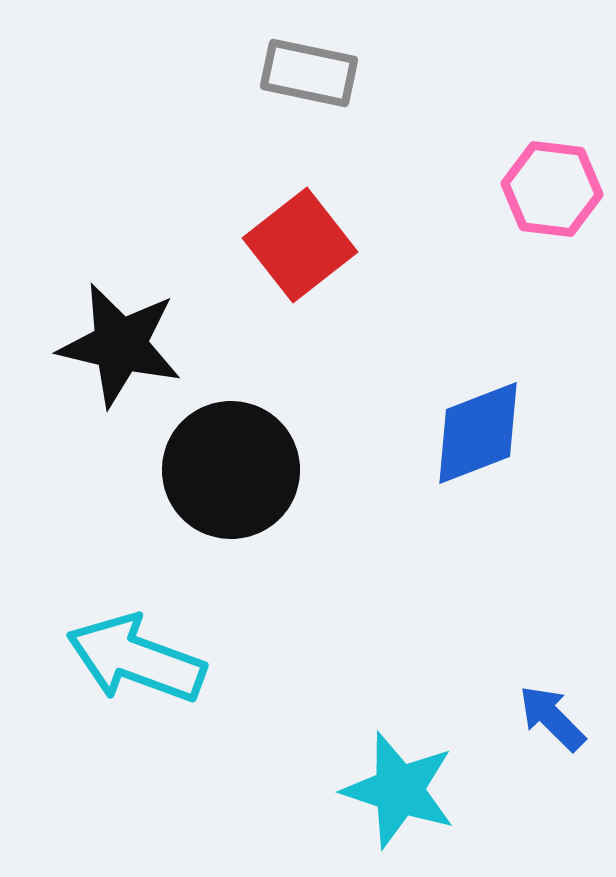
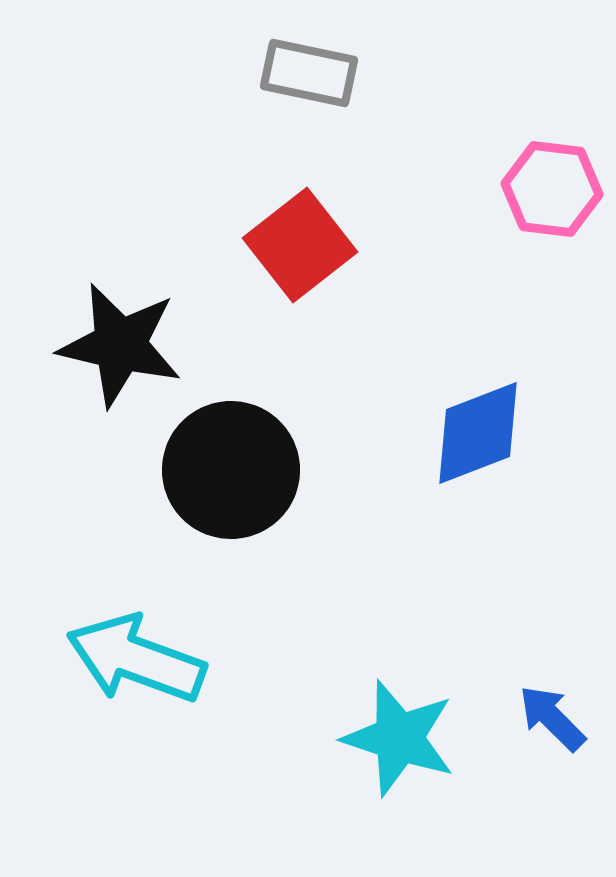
cyan star: moved 52 px up
